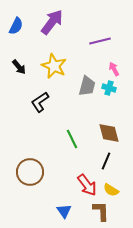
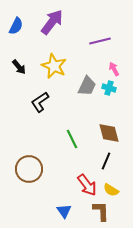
gray trapezoid: rotated 10 degrees clockwise
brown circle: moved 1 px left, 3 px up
